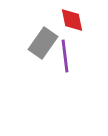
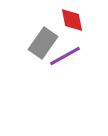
purple line: rotated 68 degrees clockwise
